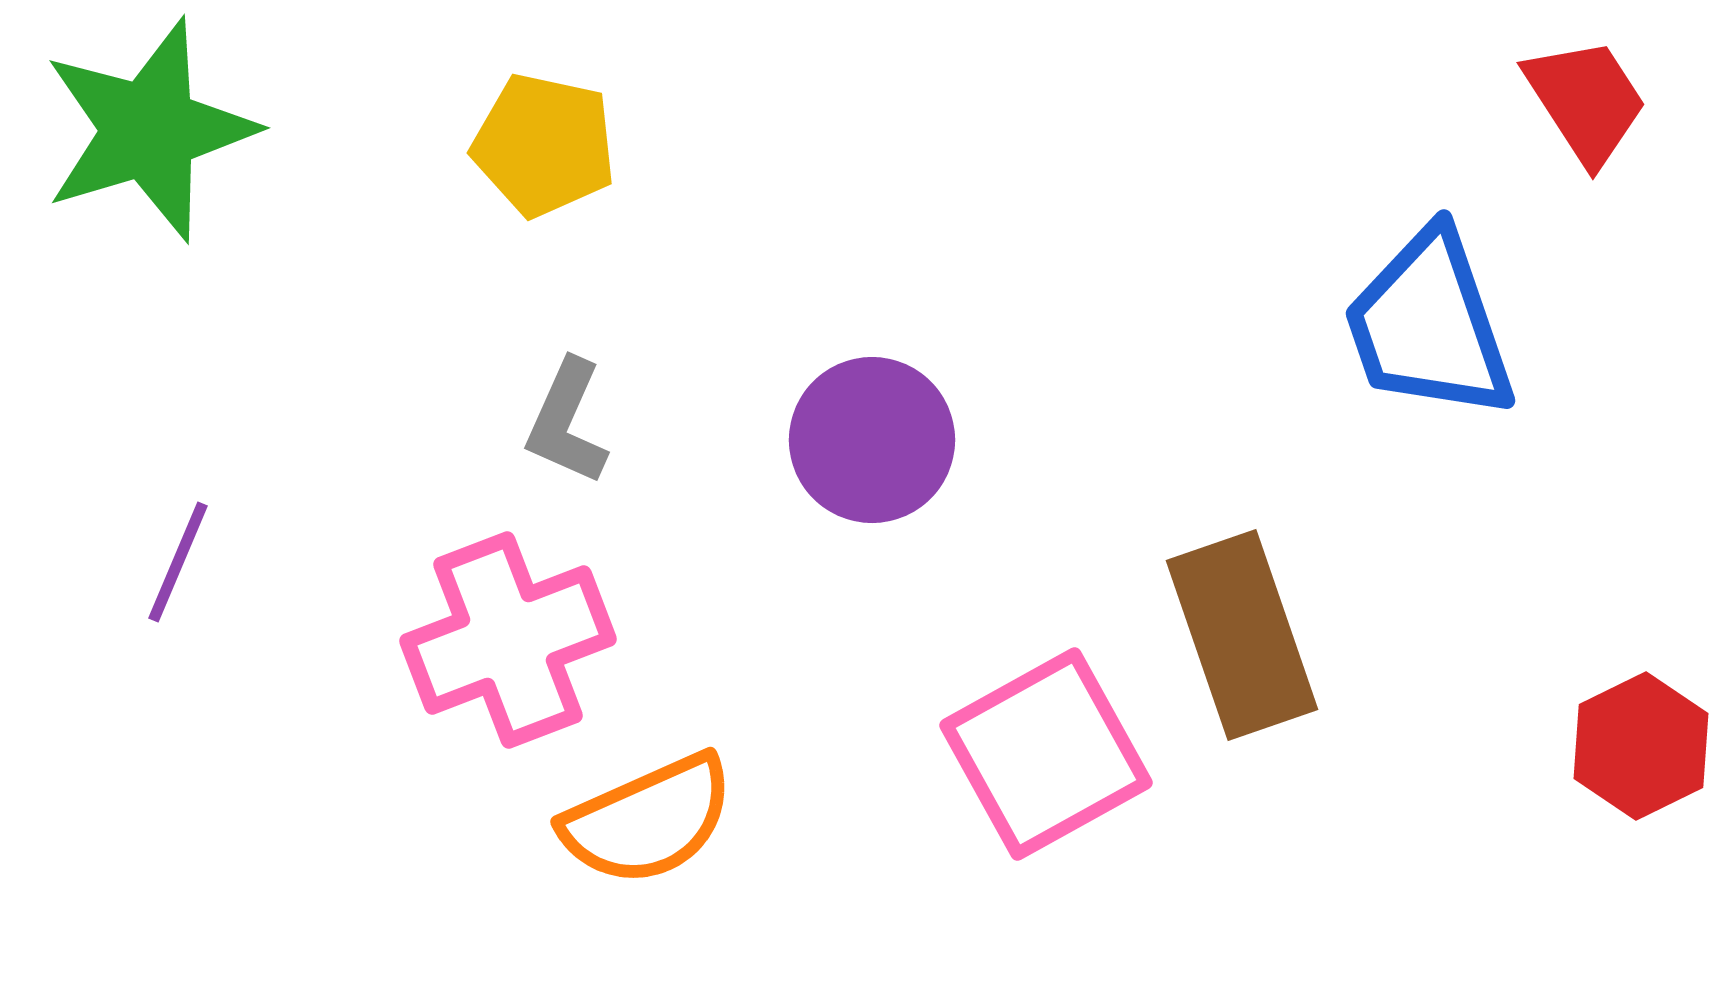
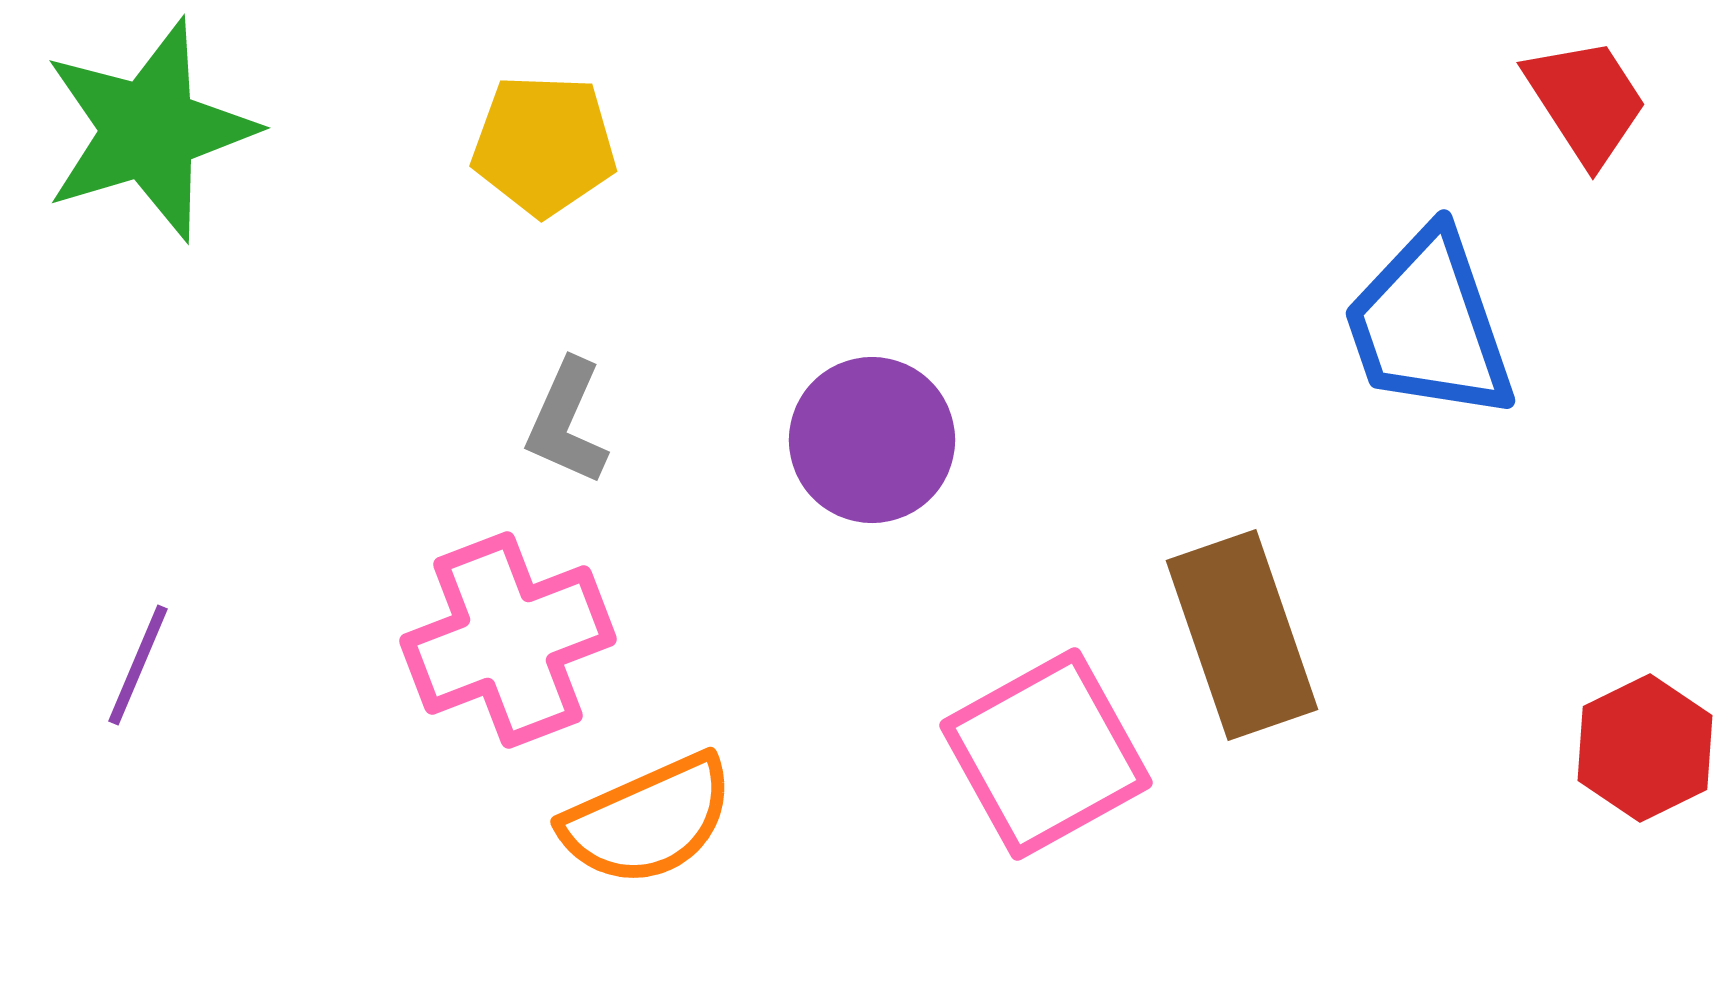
yellow pentagon: rotated 10 degrees counterclockwise
purple line: moved 40 px left, 103 px down
red hexagon: moved 4 px right, 2 px down
